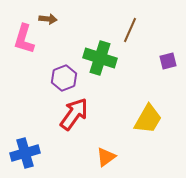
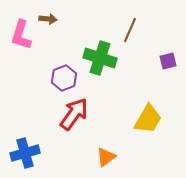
pink L-shape: moved 3 px left, 4 px up
